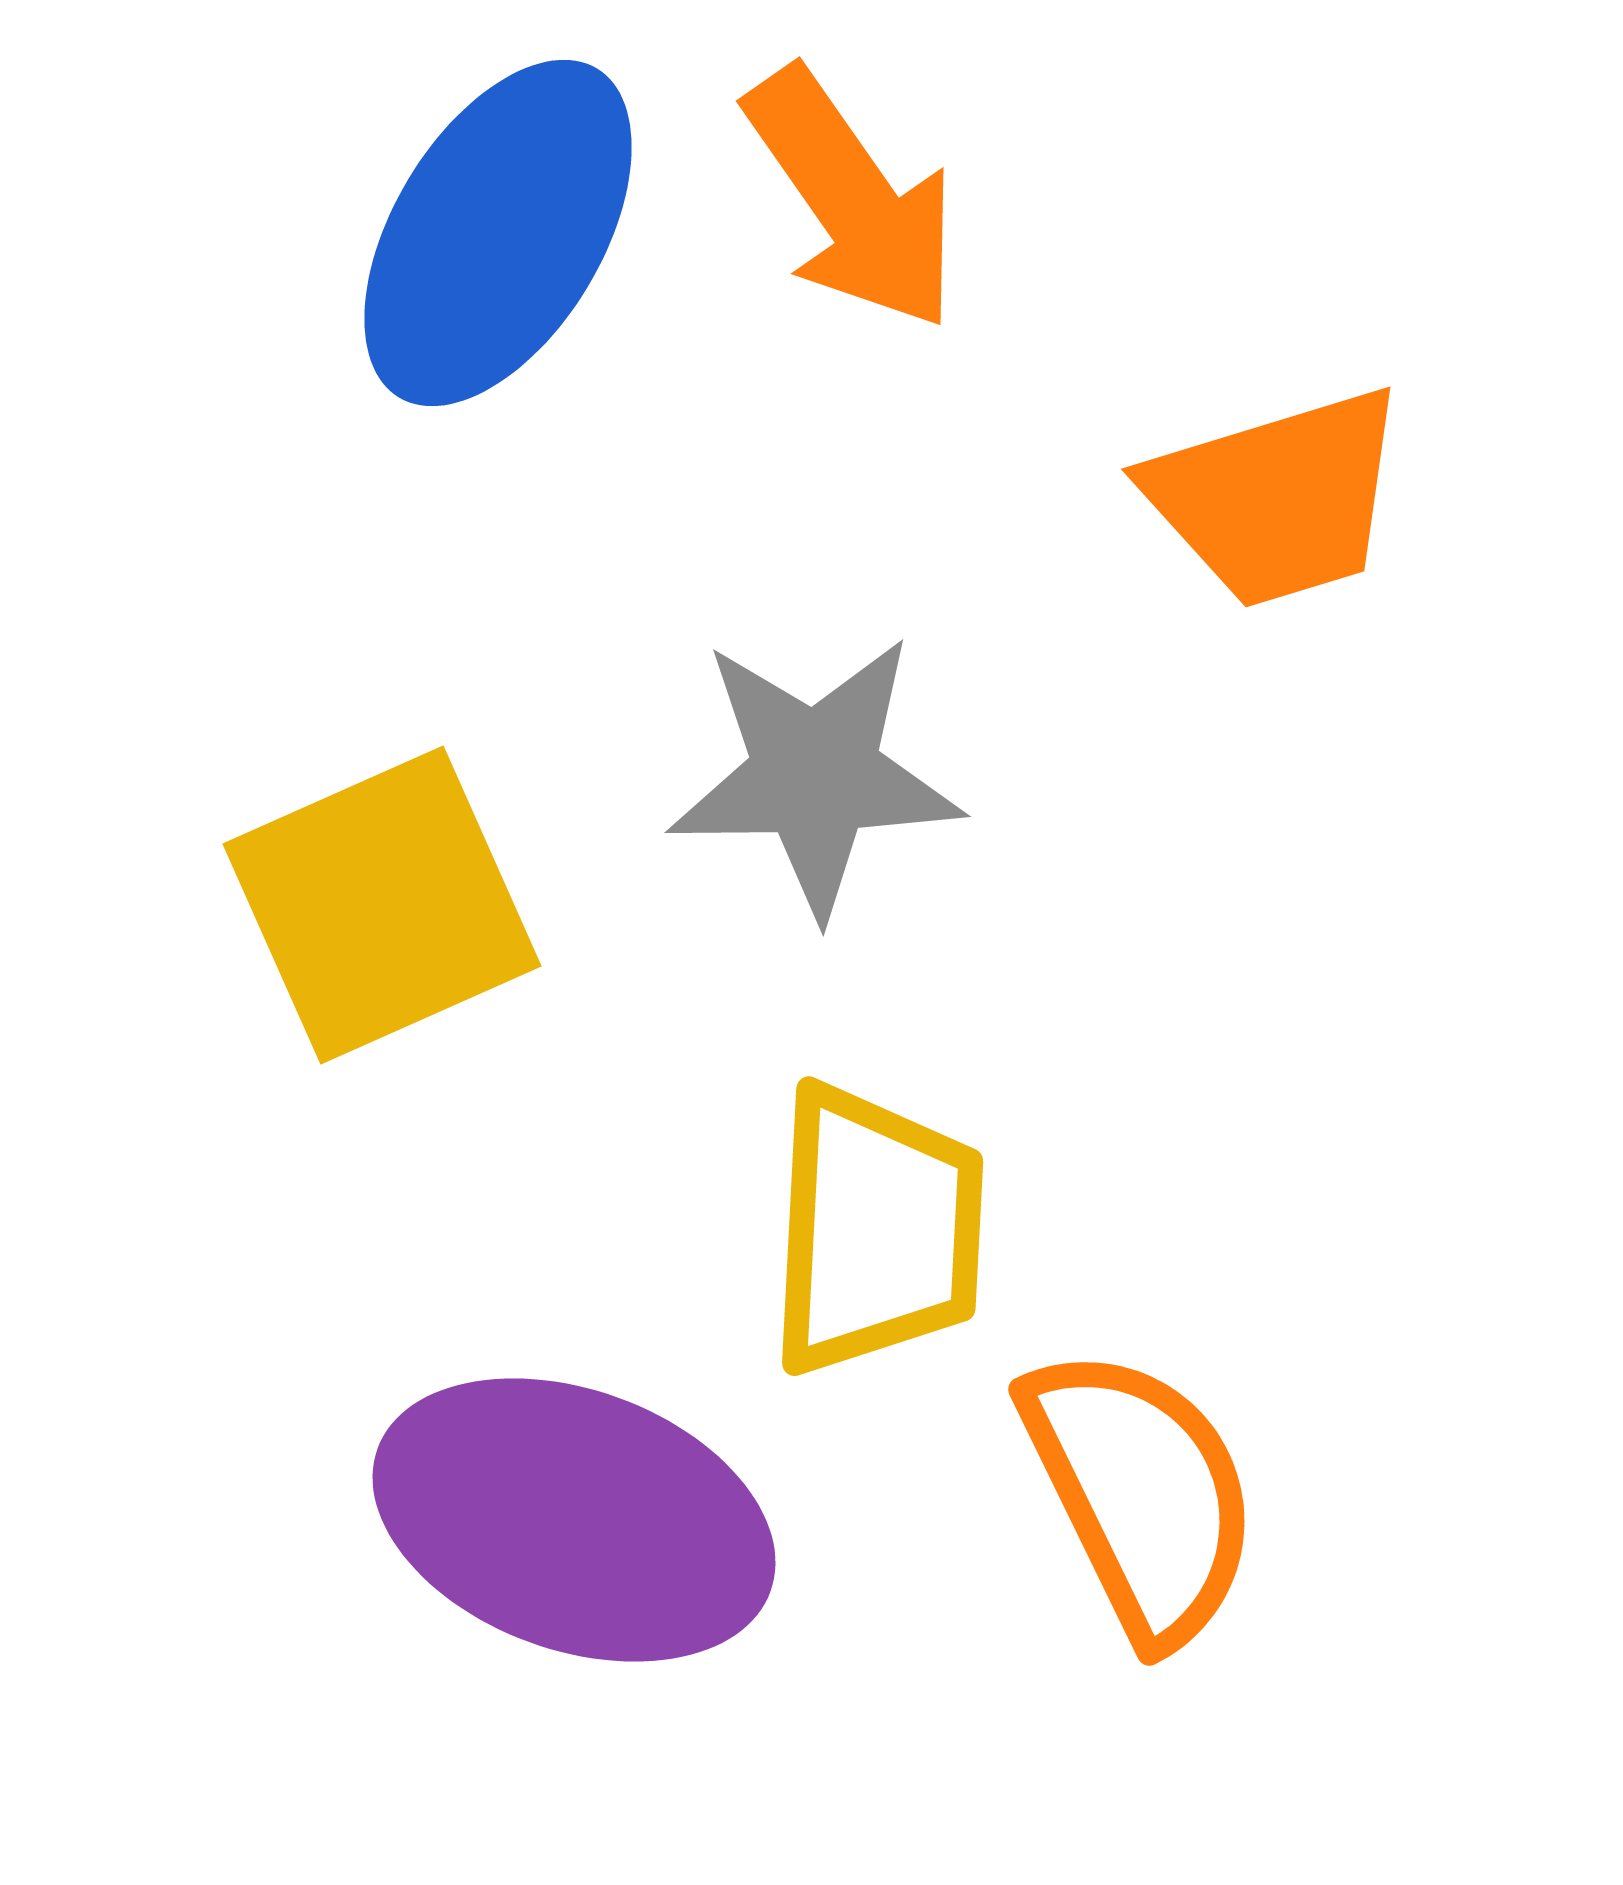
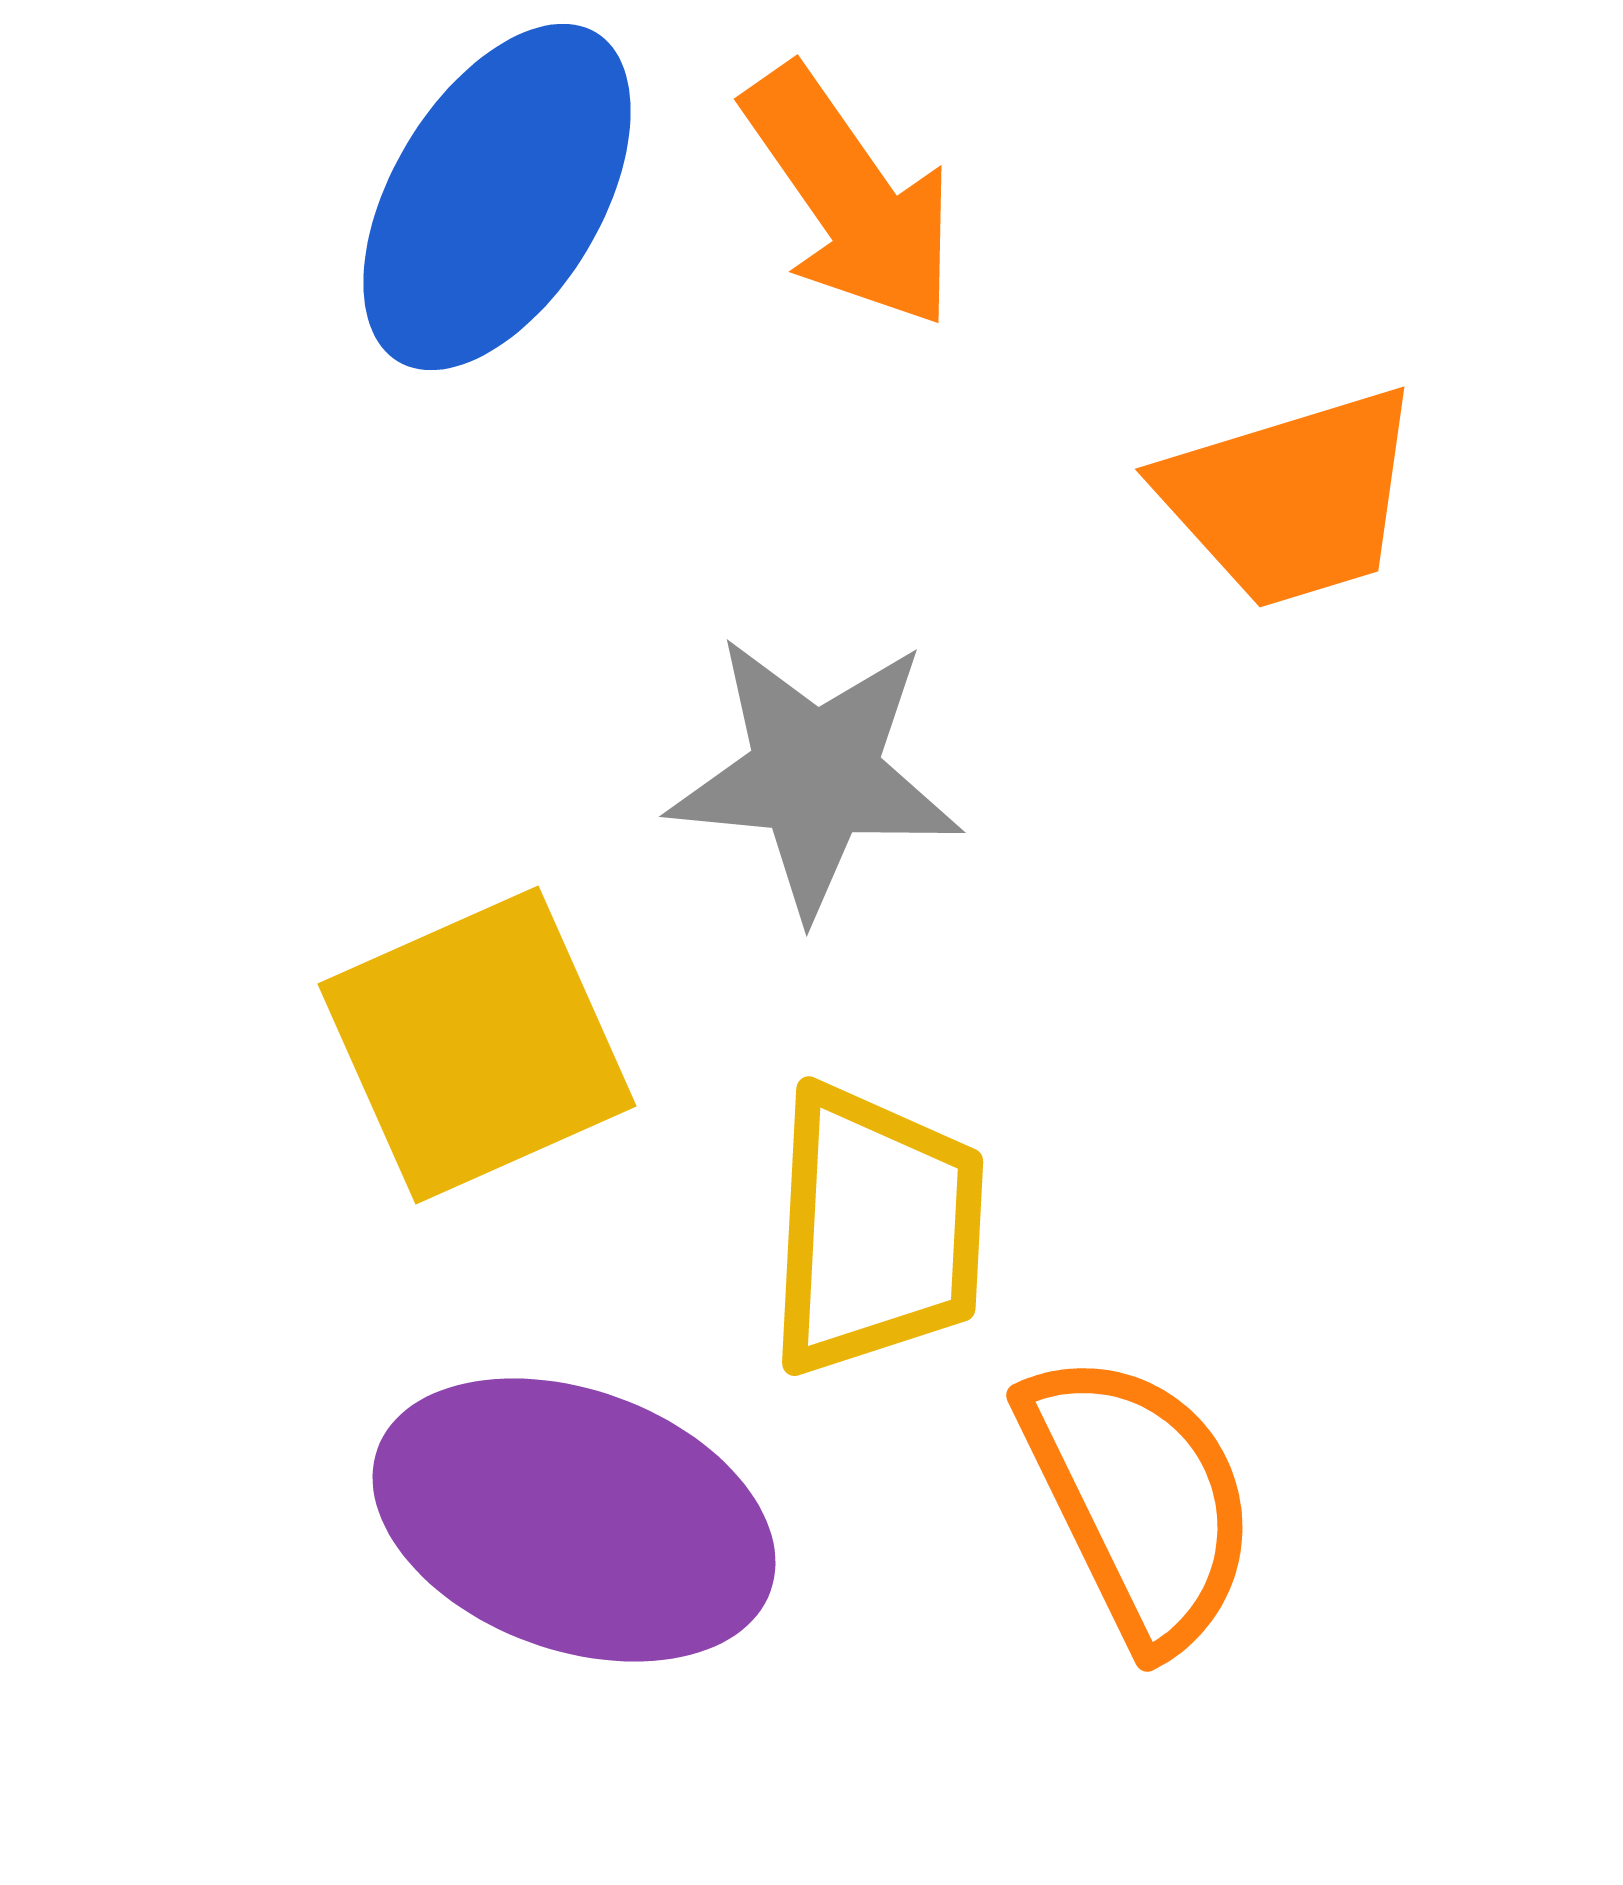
orange arrow: moved 2 px left, 2 px up
blue ellipse: moved 1 px left, 36 px up
orange trapezoid: moved 14 px right
gray star: rotated 6 degrees clockwise
yellow square: moved 95 px right, 140 px down
orange semicircle: moved 2 px left, 6 px down
